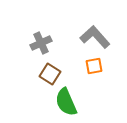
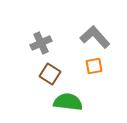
green semicircle: moved 2 px right; rotated 120 degrees clockwise
